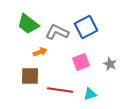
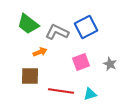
red line: moved 1 px right, 1 px down
